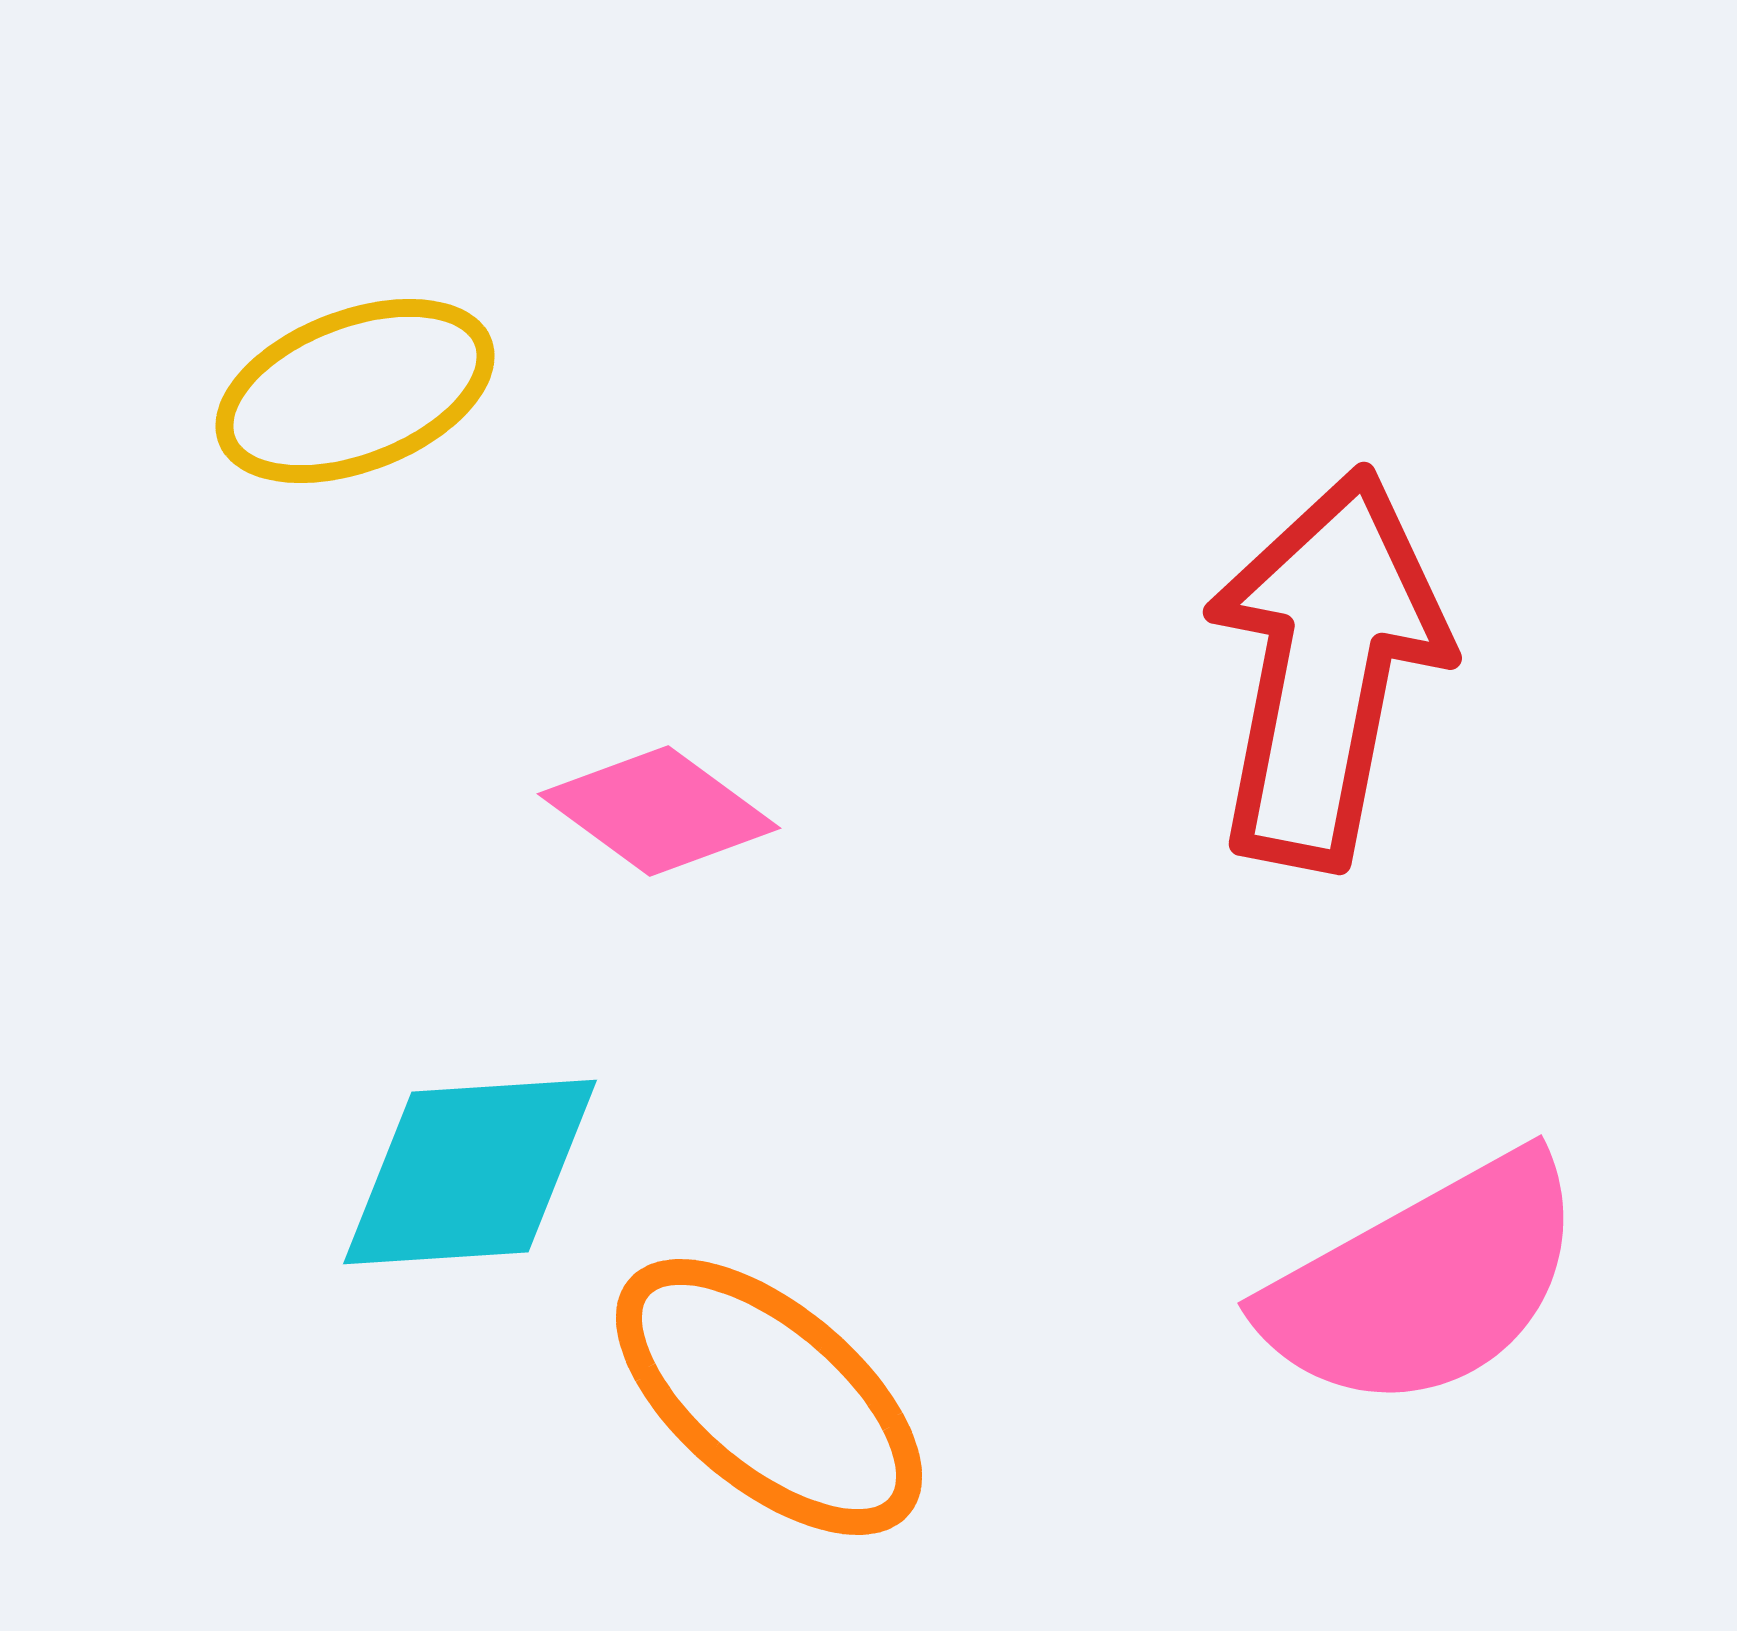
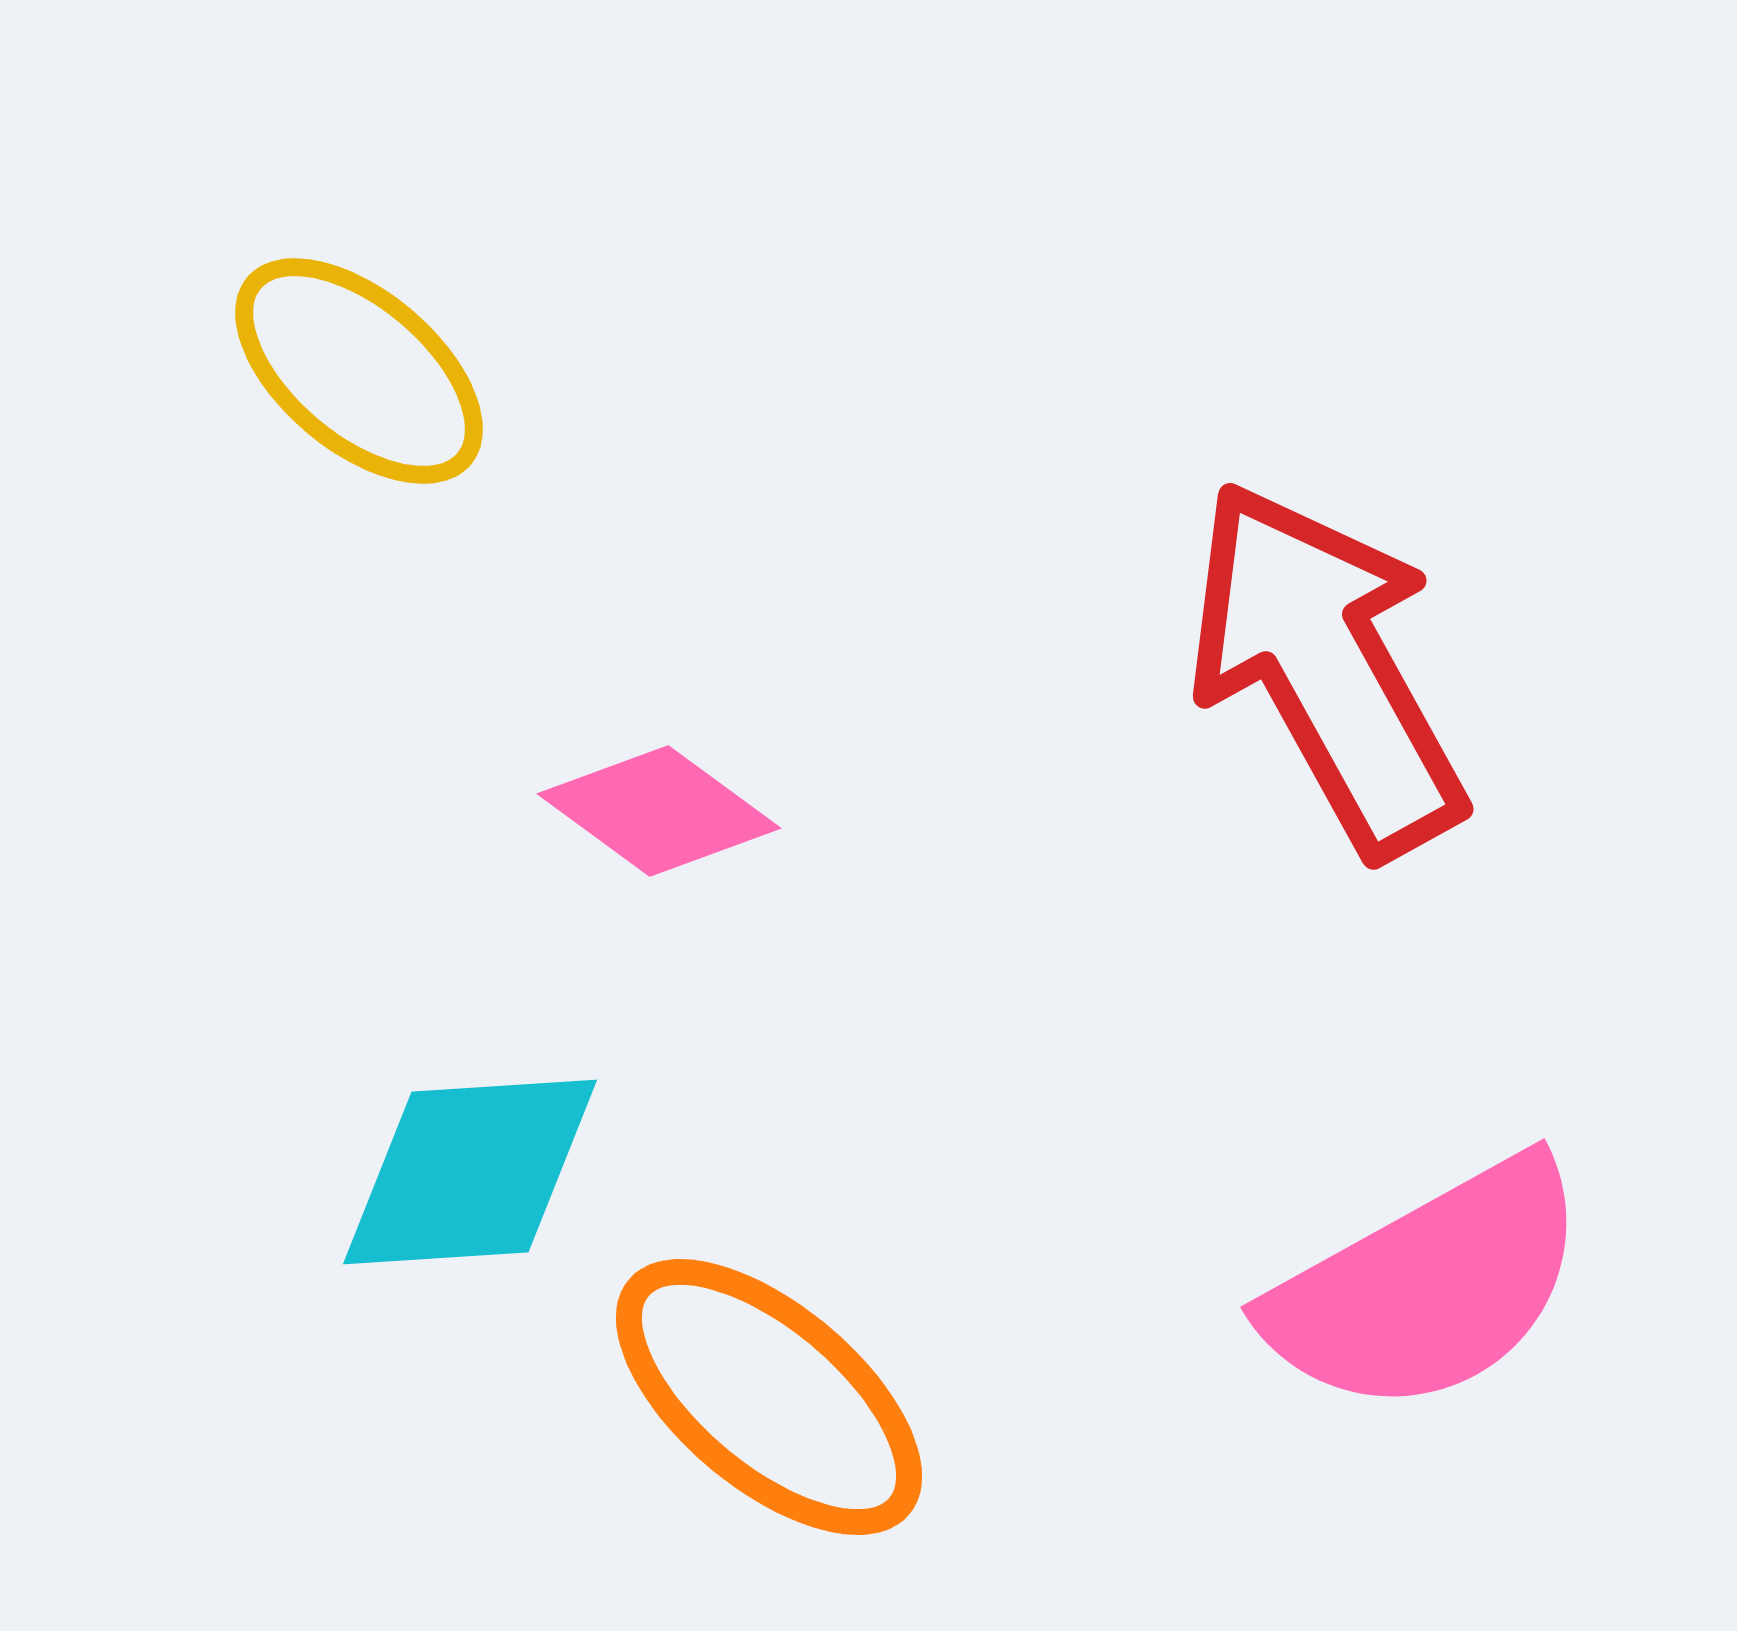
yellow ellipse: moved 4 px right, 20 px up; rotated 61 degrees clockwise
red arrow: rotated 40 degrees counterclockwise
pink semicircle: moved 3 px right, 4 px down
